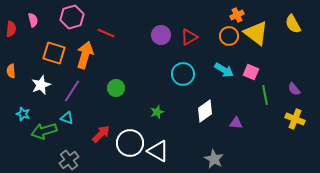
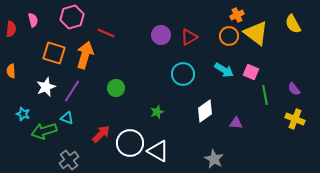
white star: moved 5 px right, 2 px down
